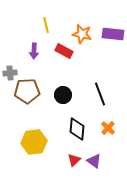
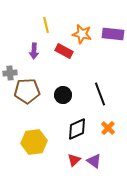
black diamond: rotated 60 degrees clockwise
